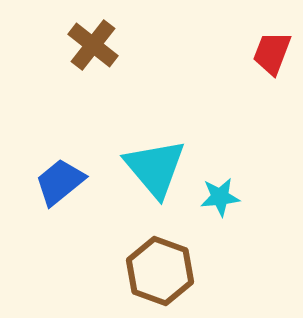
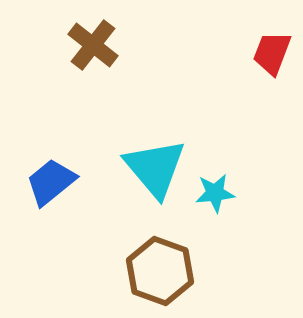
blue trapezoid: moved 9 px left
cyan star: moved 5 px left, 4 px up
